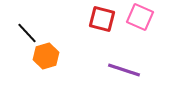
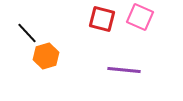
purple line: rotated 12 degrees counterclockwise
